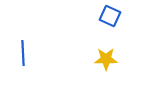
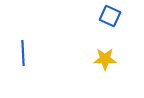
yellow star: moved 1 px left
